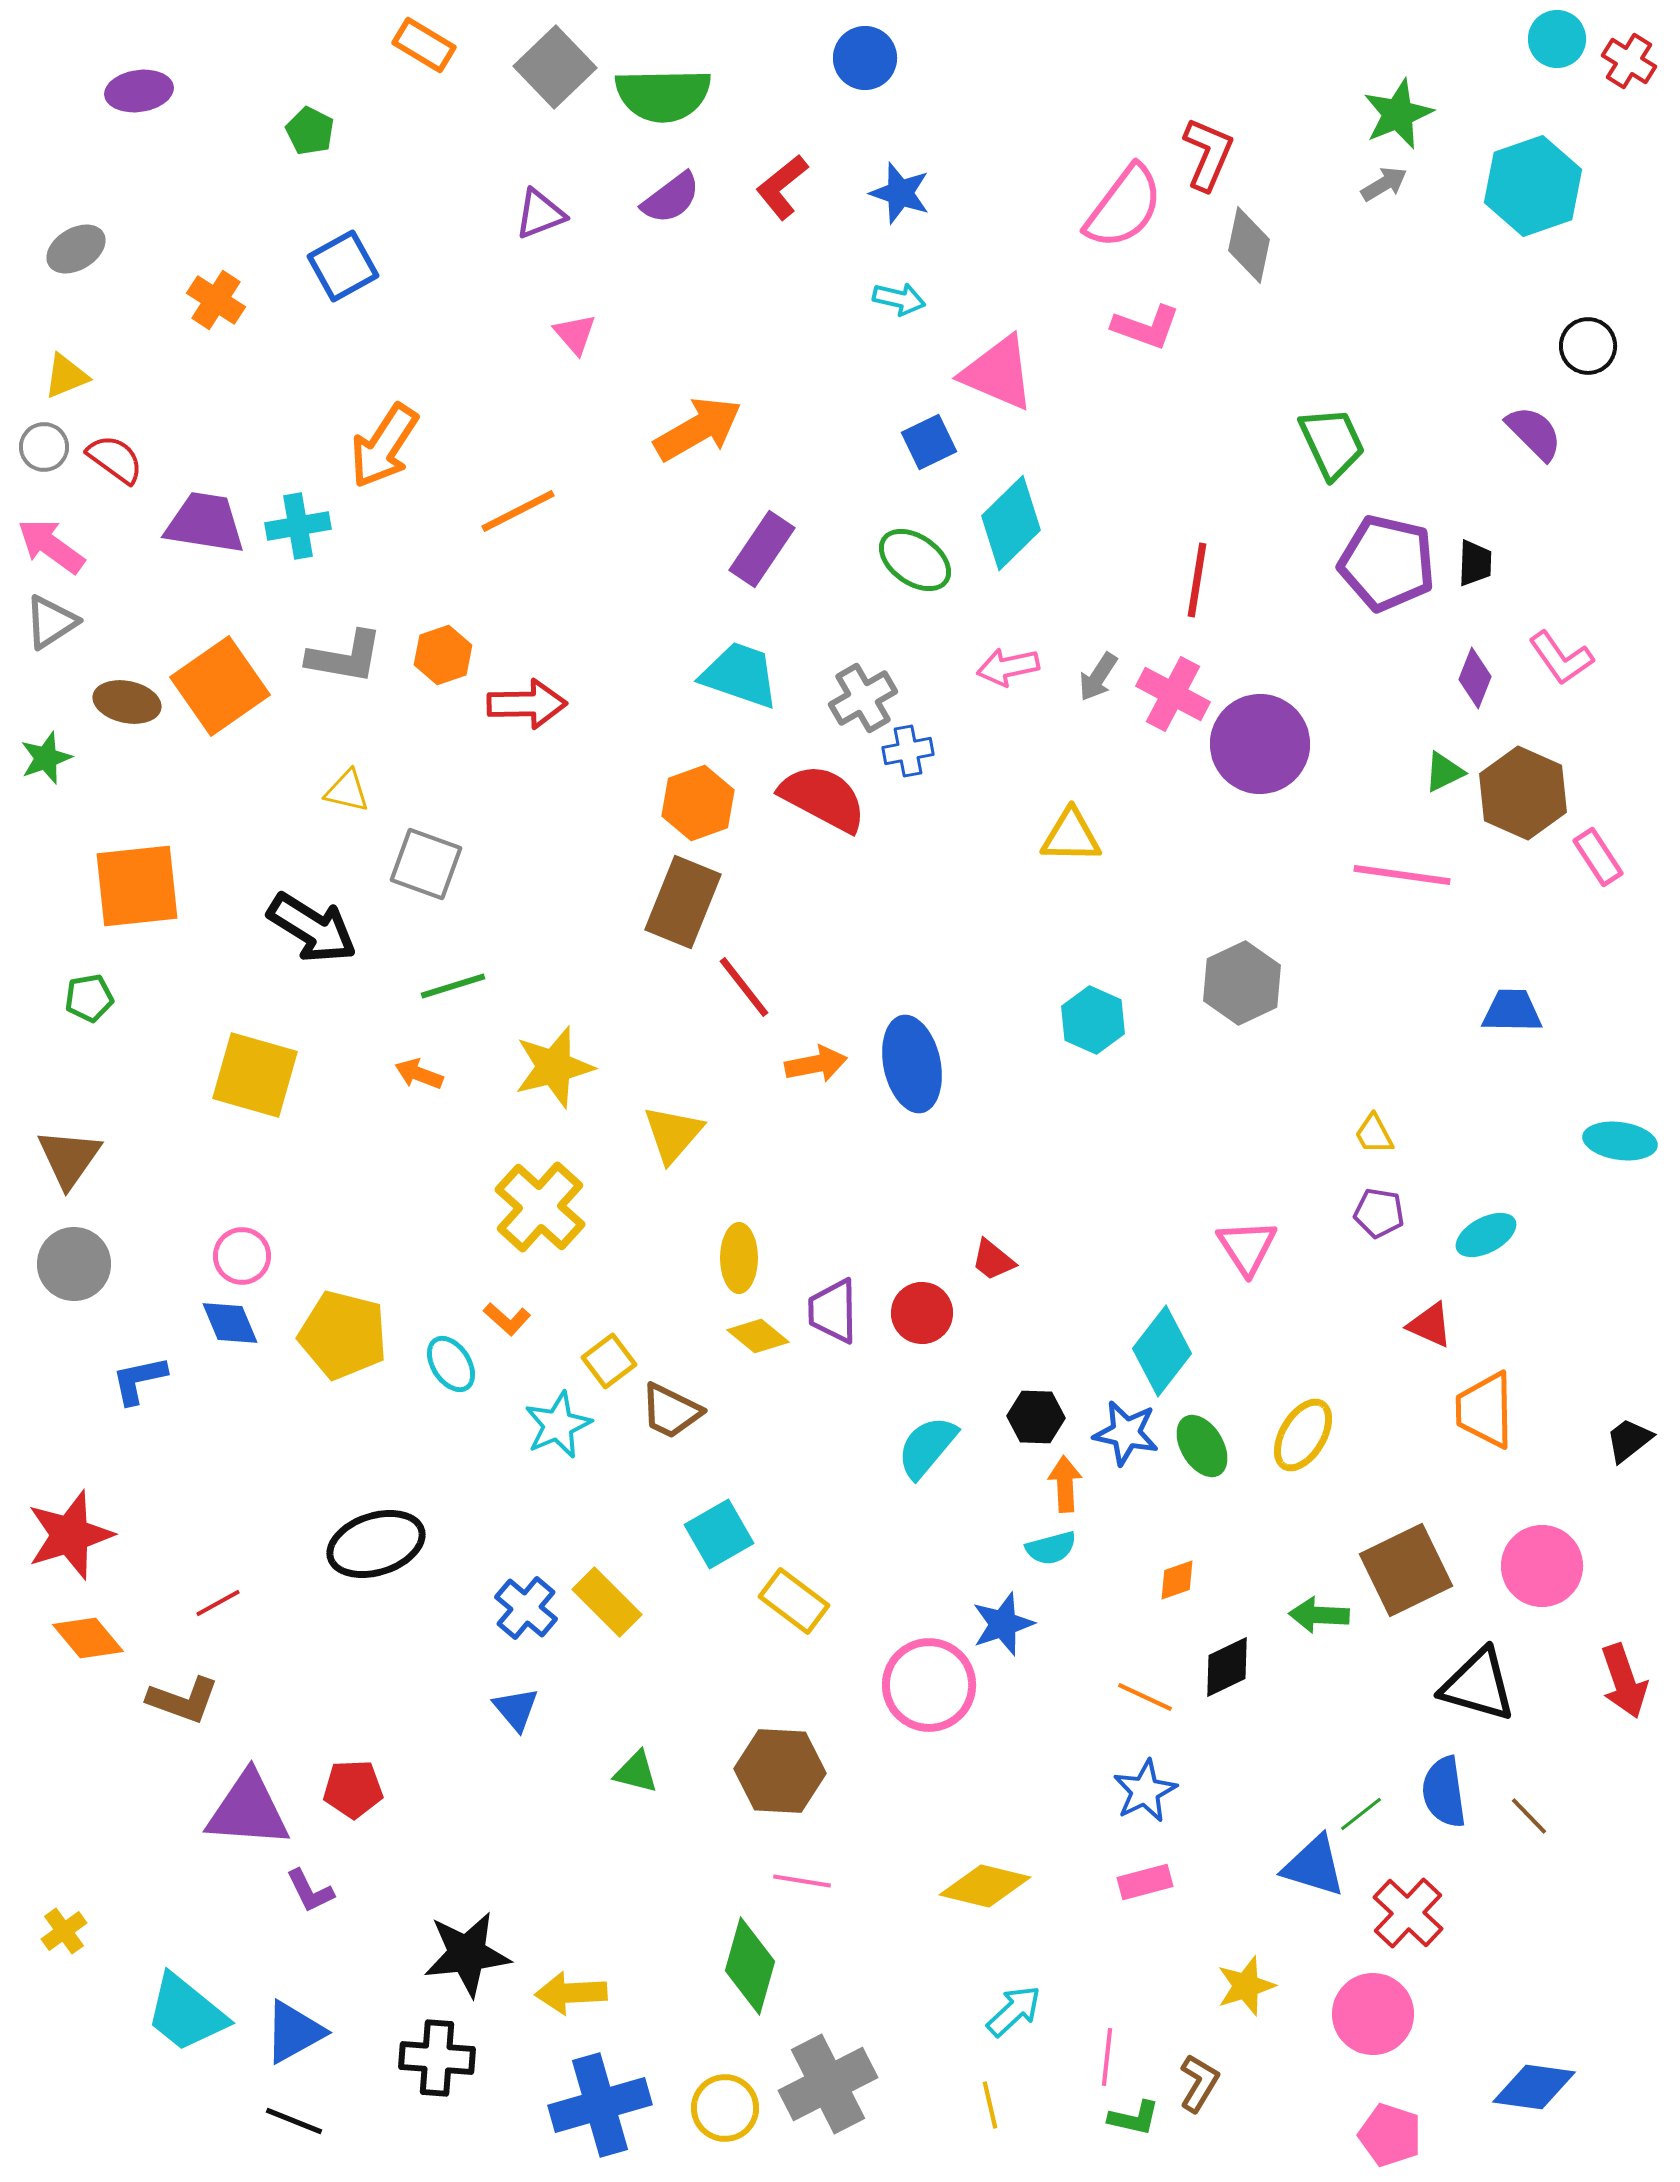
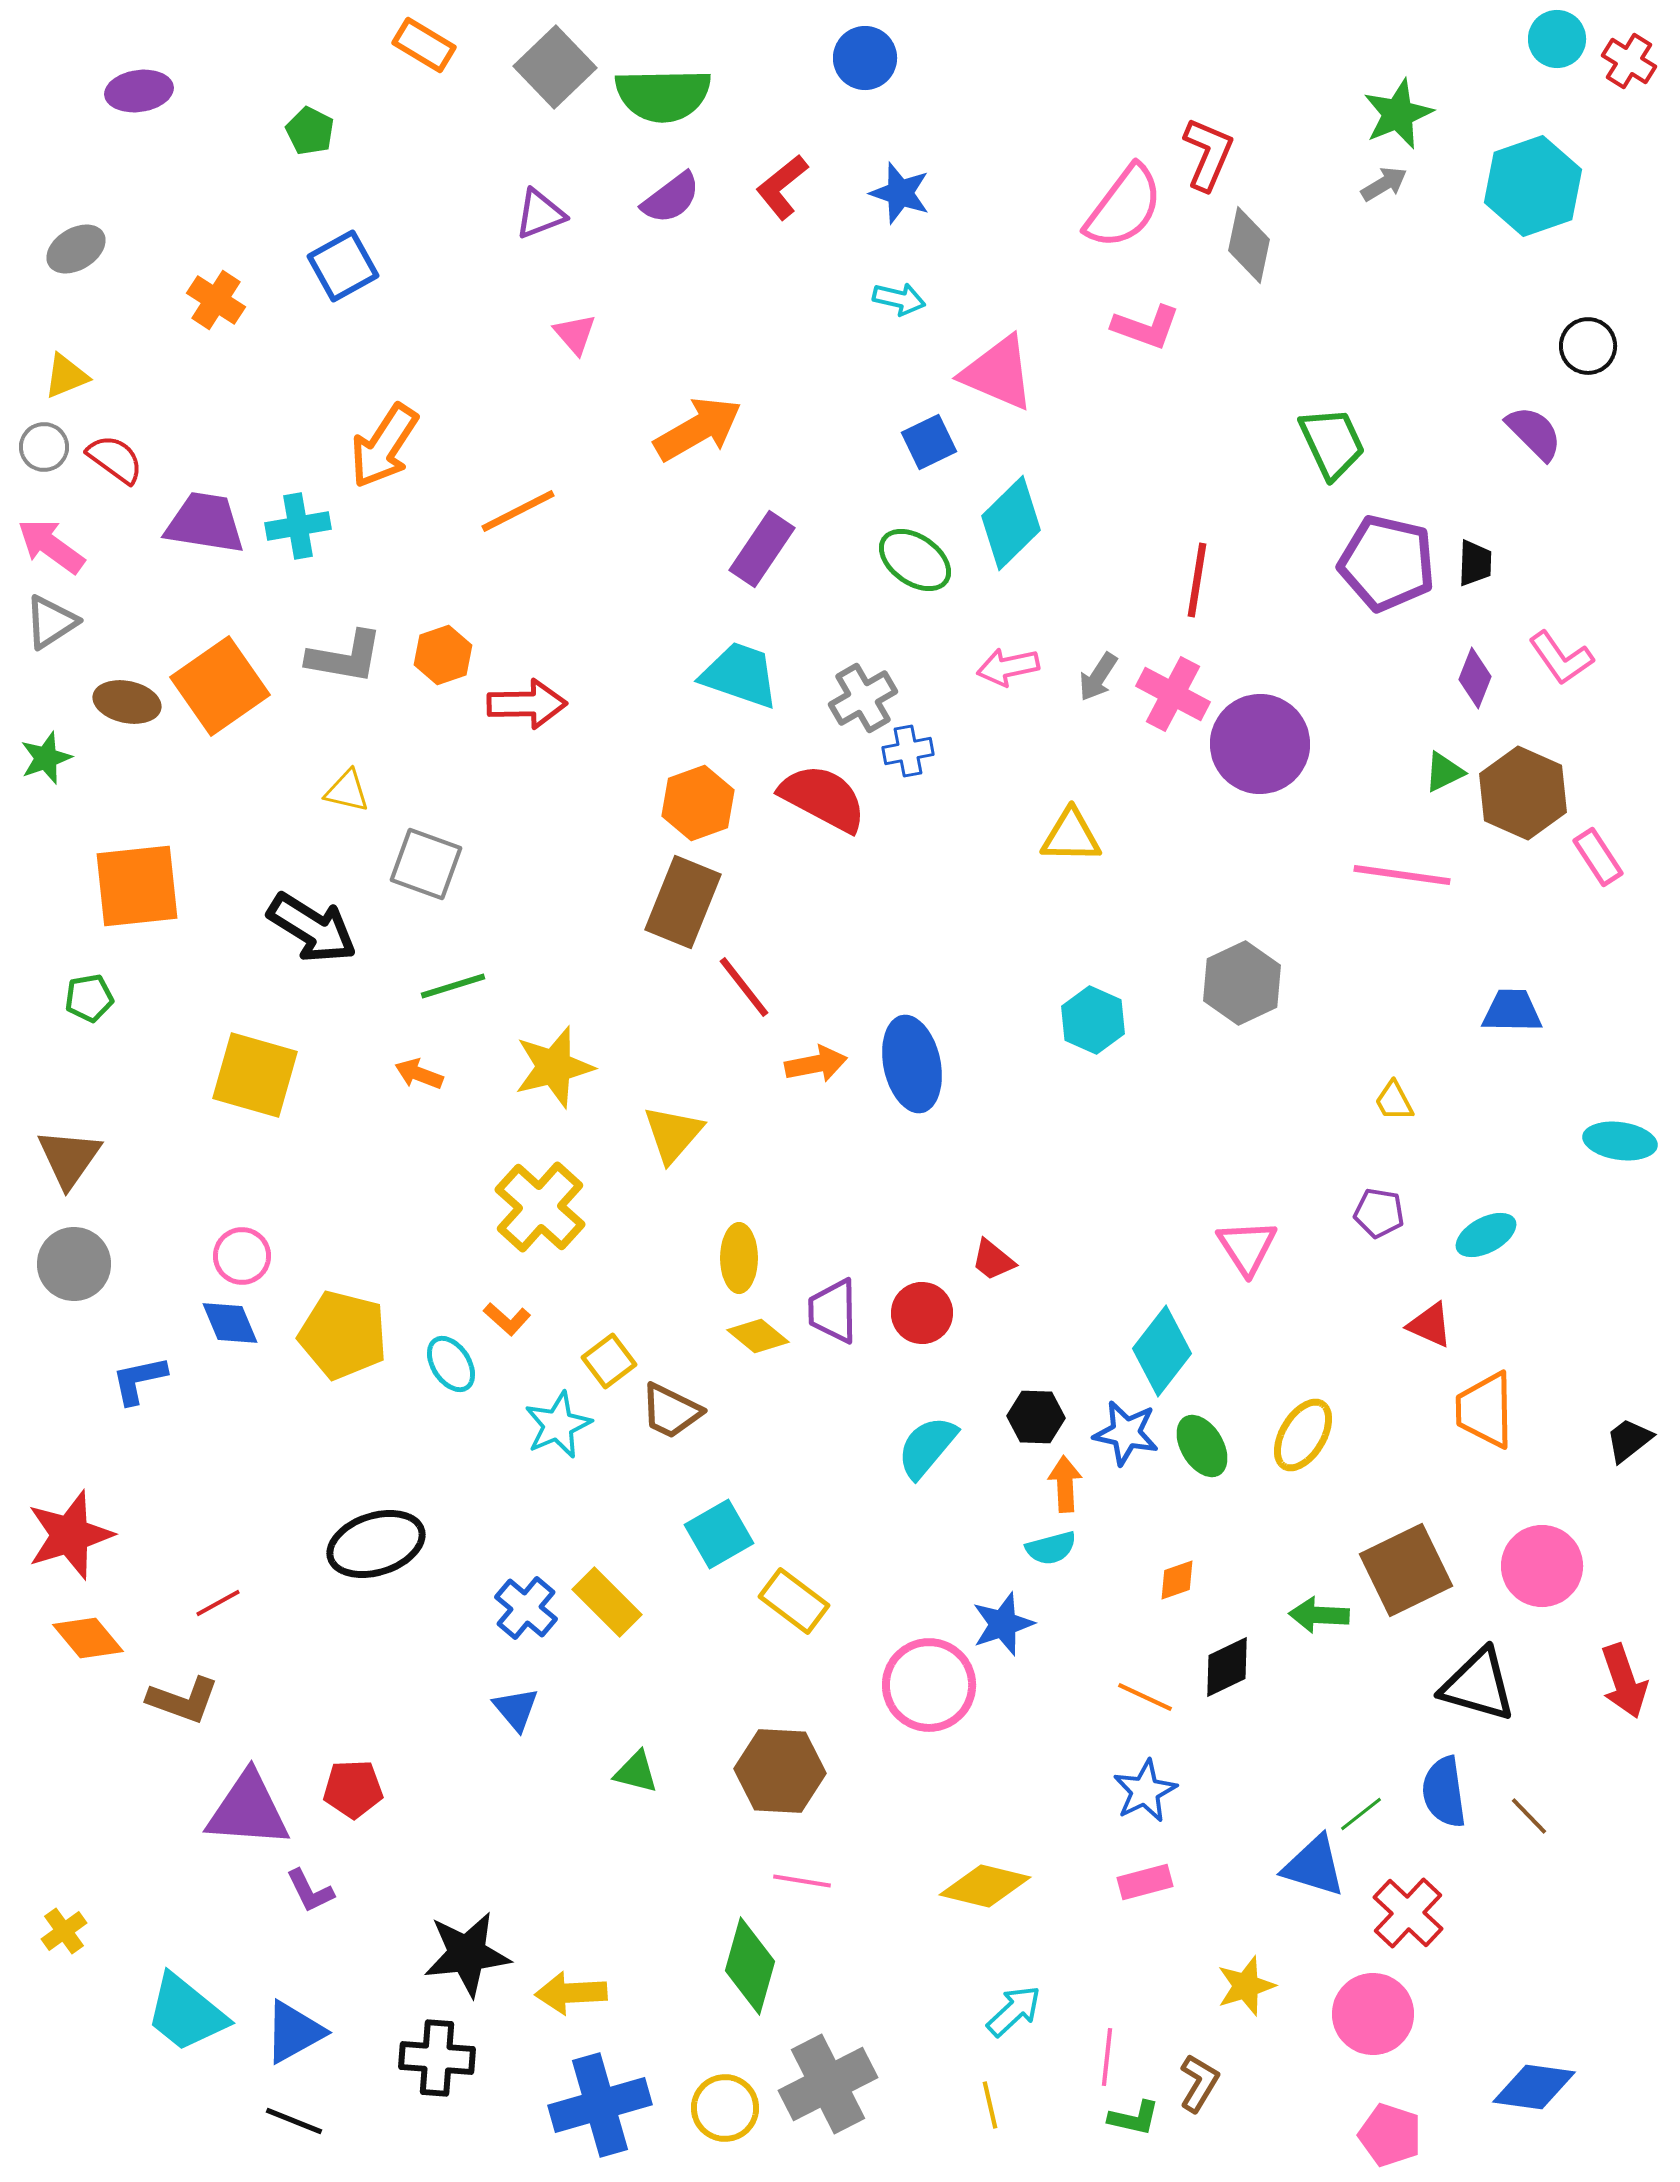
yellow trapezoid at (1374, 1134): moved 20 px right, 33 px up
